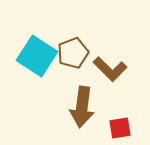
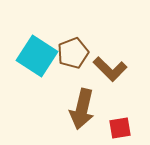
brown arrow: moved 2 px down; rotated 6 degrees clockwise
